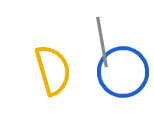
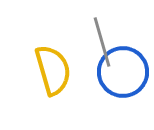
gray line: rotated 6 degrees counterclockwise
